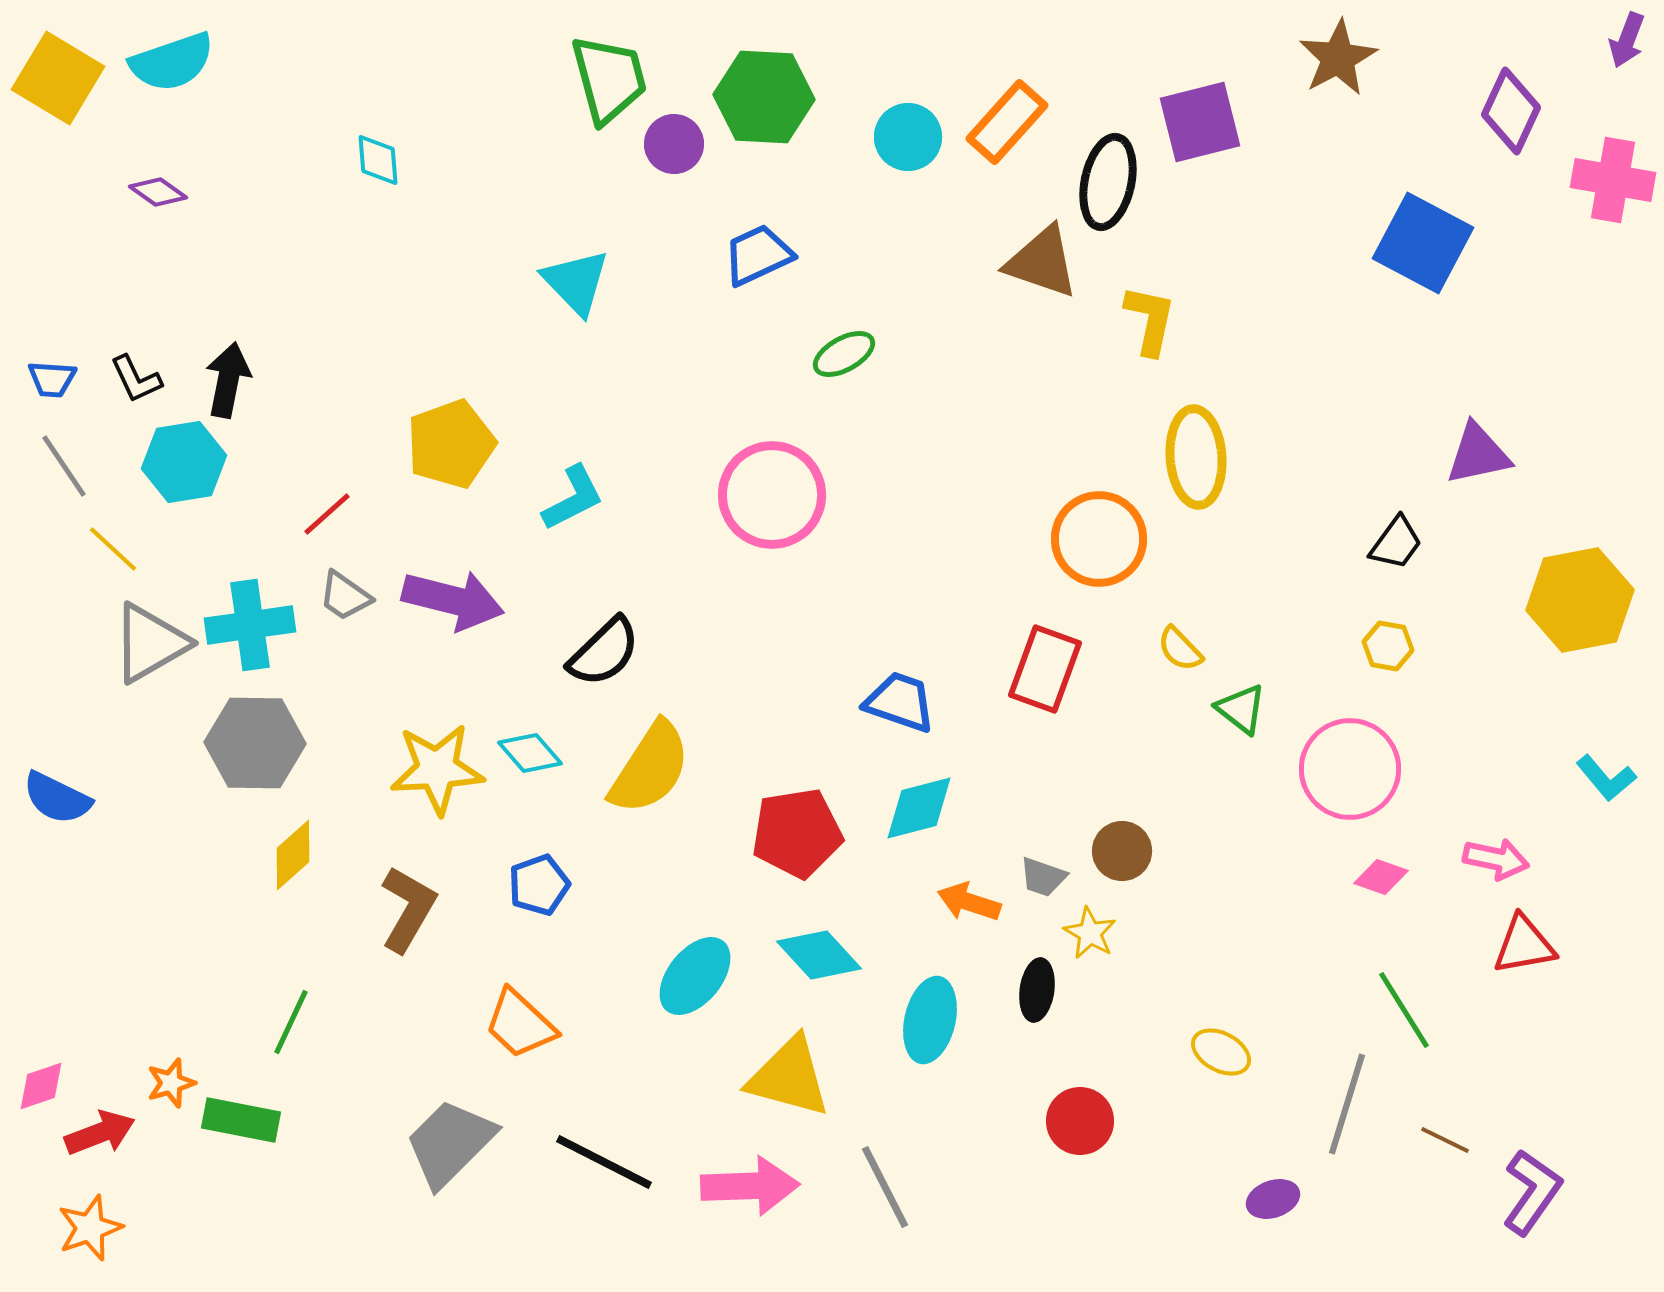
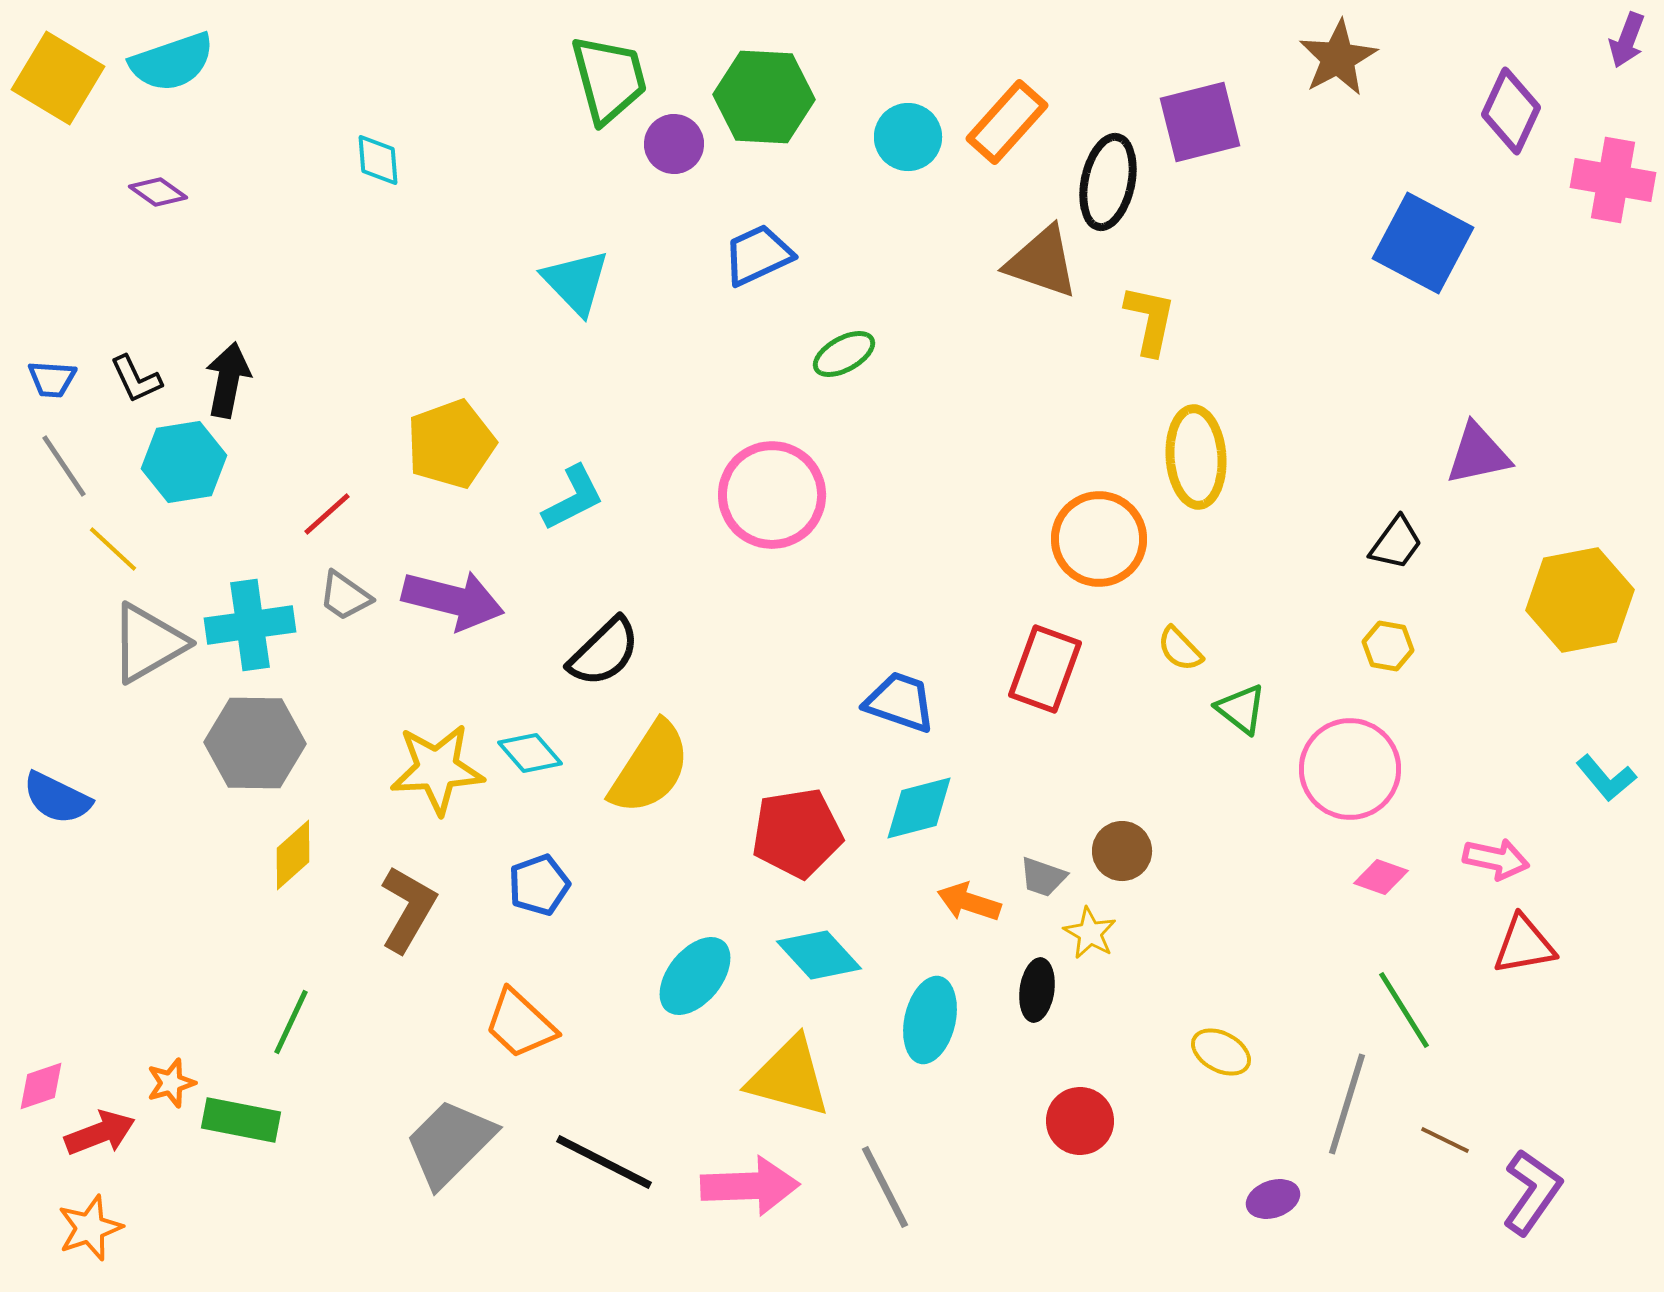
gray triangle at (150, 643): moved 2 px left
